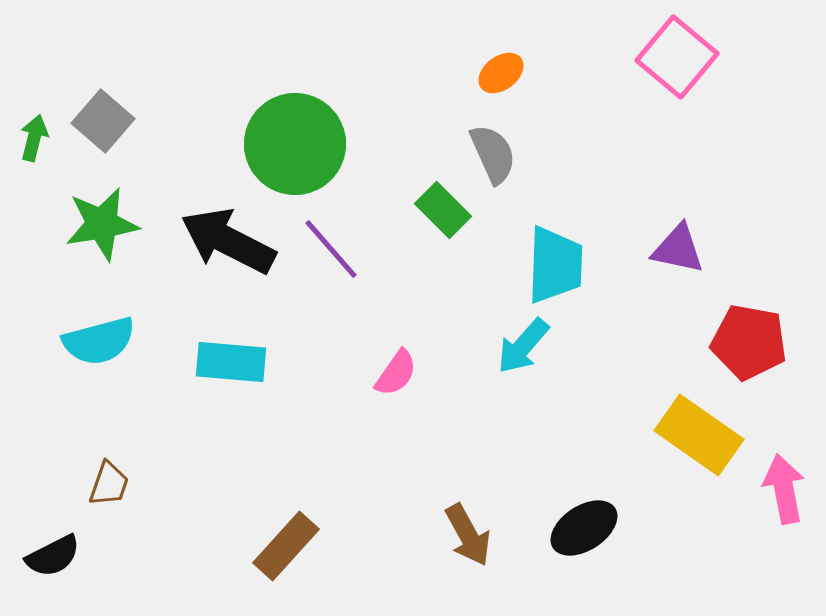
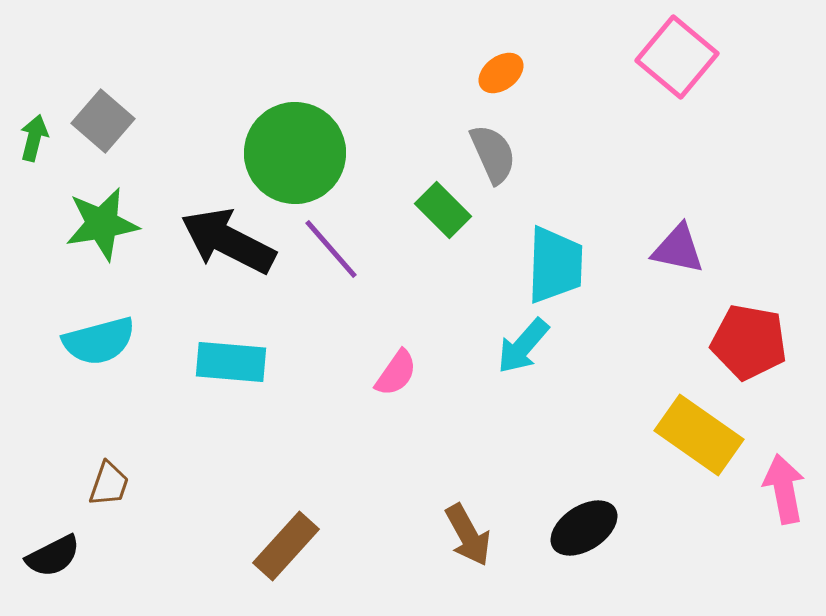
green circle: moved 9 px down
